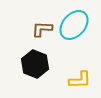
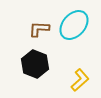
brown L-shape: moved 3 px left
yellow L-shape: rotated 40 degrees counterclockwise
